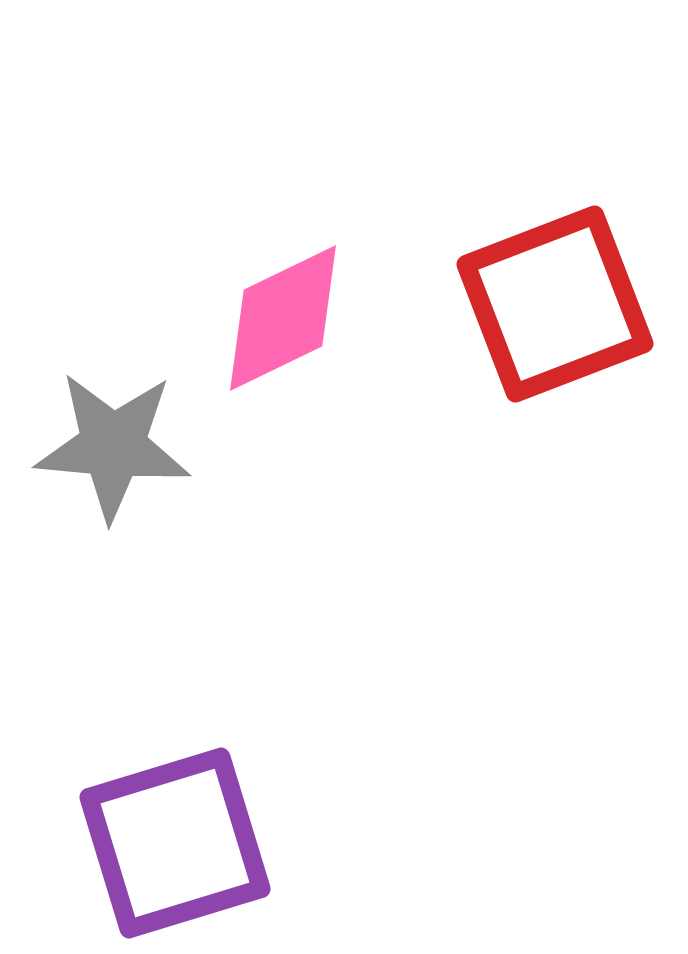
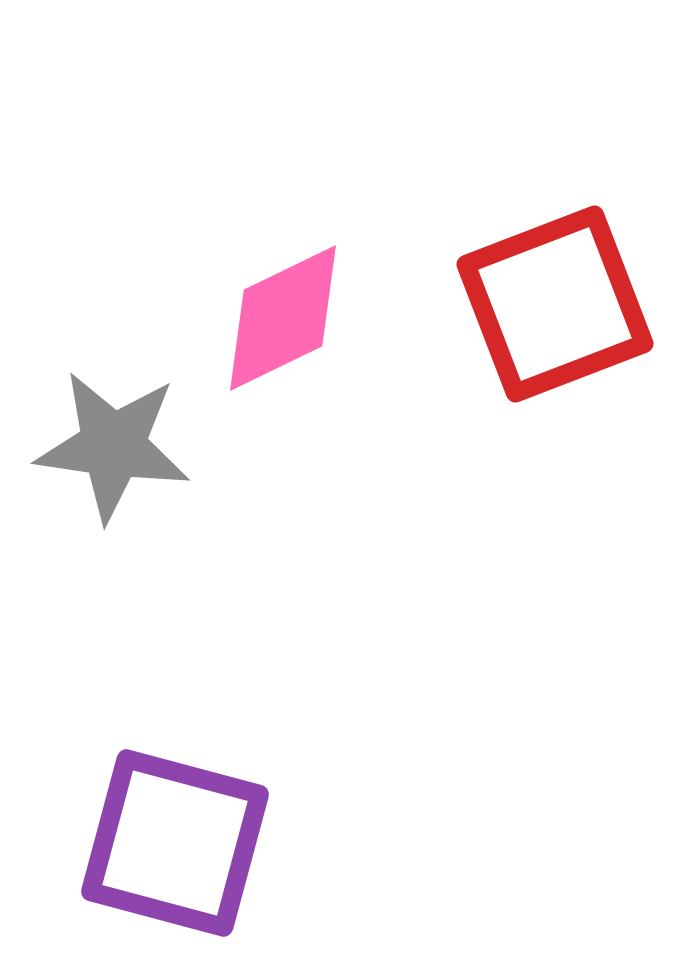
gray star: rotated 3 degrees clockwise
purple square: rotated 32 degrees clockwise
